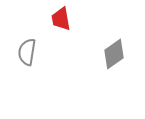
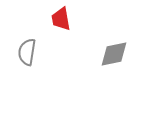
gray diamond: rotated 24 degrees clockwise
